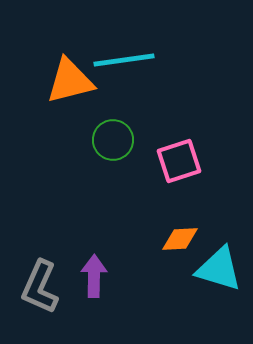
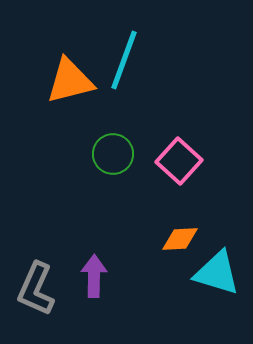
cyan line: rotated 62 degrees counterclockwise
green circle: moved 14 px down
pink square: rotated 30 degrees counterclockwise
cyan triangle: moved 2 px left, 4 px down
gray L-shape: moved 4 px left, 2 px down
